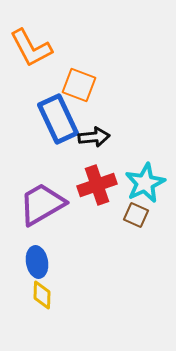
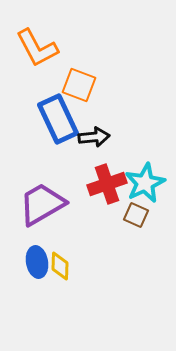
orange L-shape: moved 6 px right
red cross: moved 10 px right, 1 px up
yellow diamond: moved 18 px right, 29 px up
